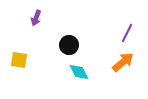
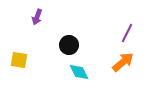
purple arrow: moved 1 px right, 1 px up
